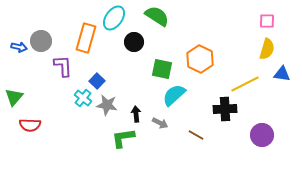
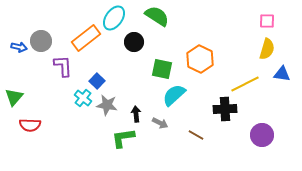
orange rectangle: rotated 36 degrees clockwise
